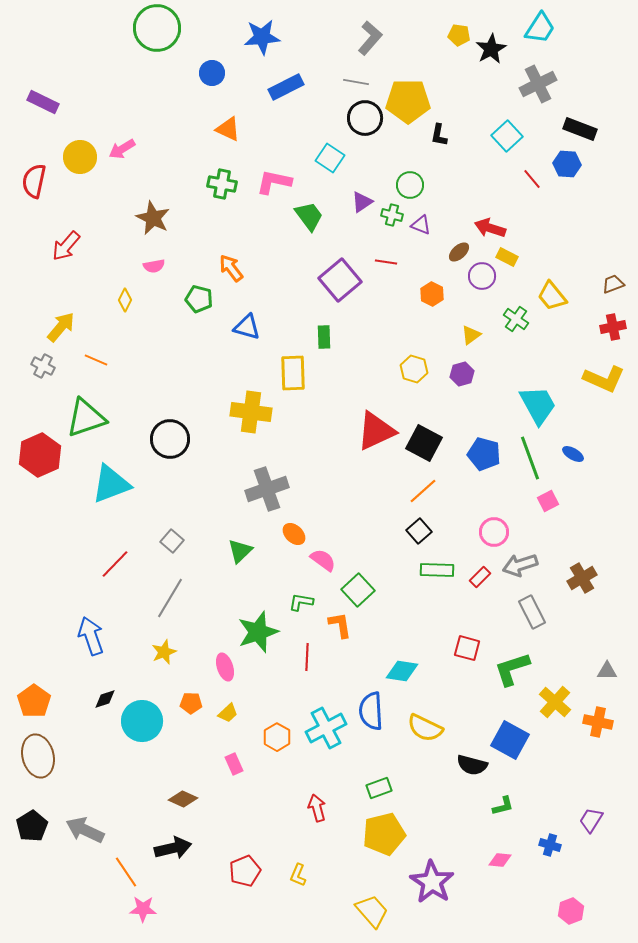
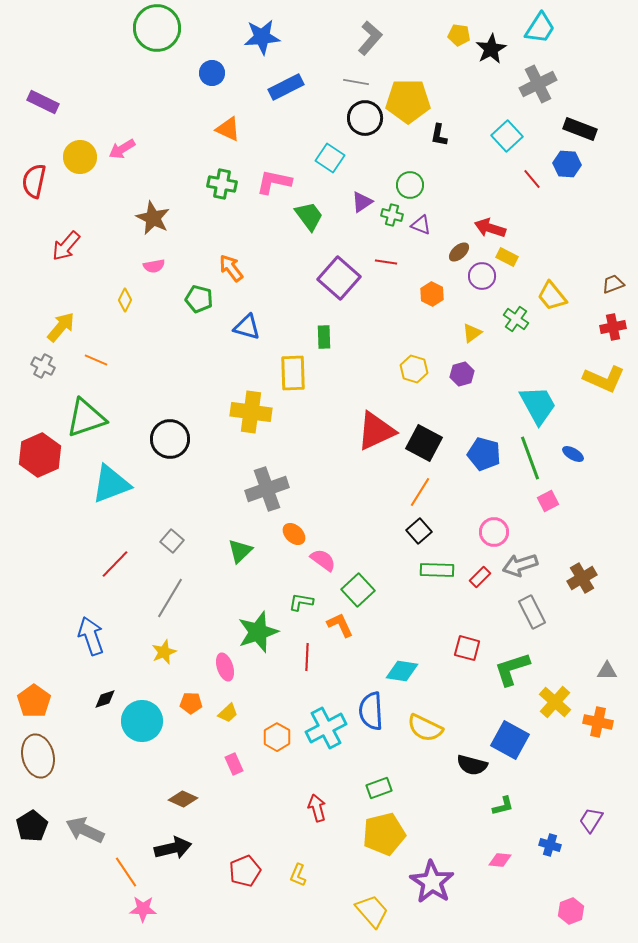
purple square at (340, 280): moved 1 px left, 2 px up; rotated 9 degrees counterclockwise
yellow triangle at (471, 335): moved 1 px right, 2 px up
orange line at (423, 491): moved 3 px left, 1 px down; rotated 16 degrees counterclockwise
orange L-shape at (340, 625): rotated 16 degrees counterclockwise
